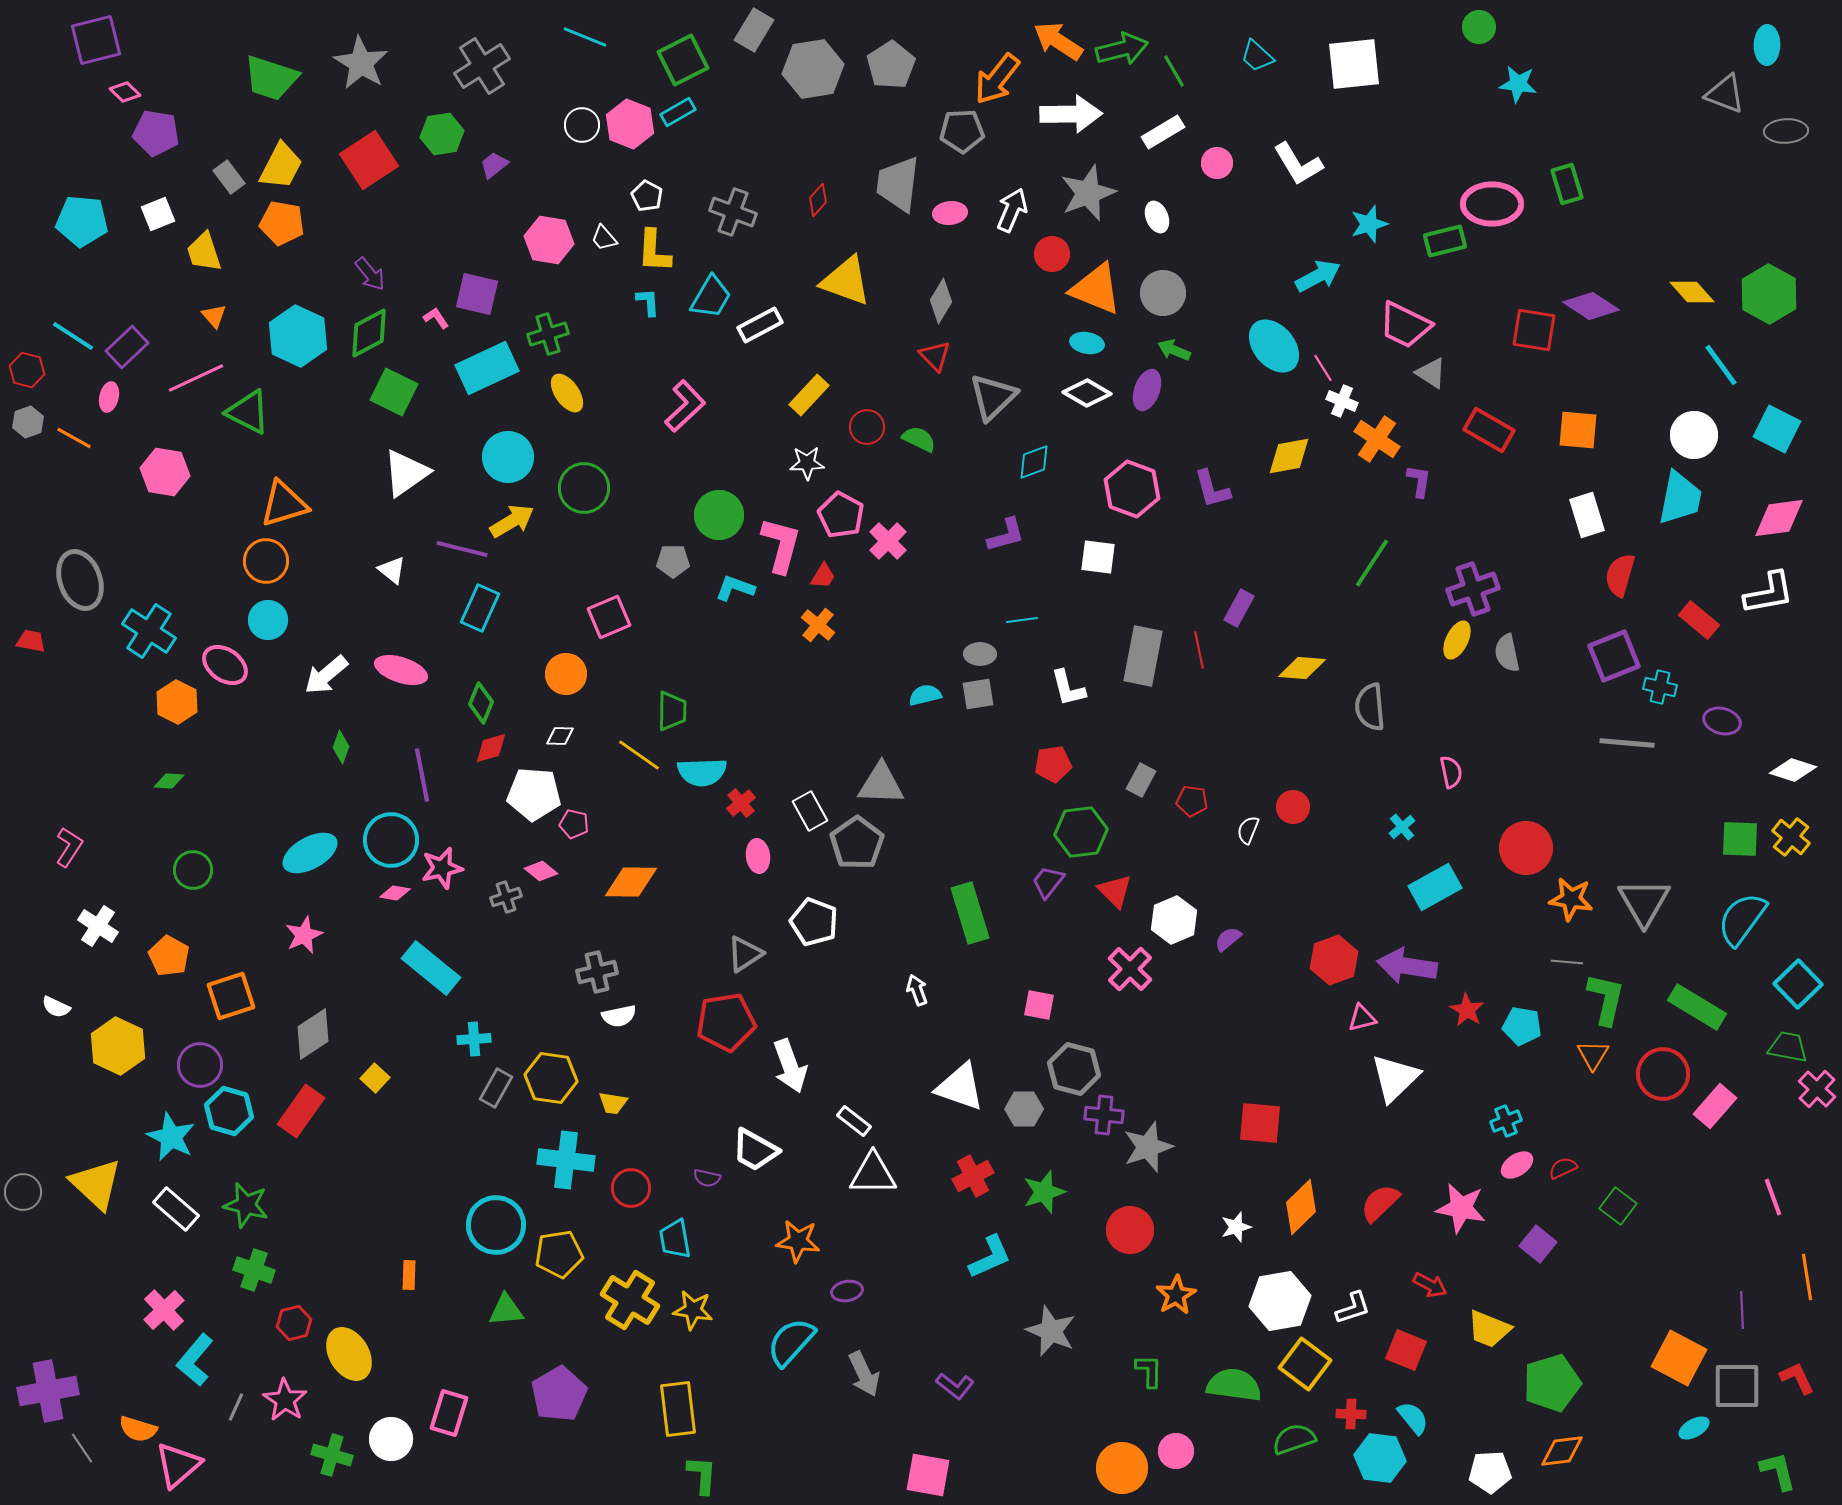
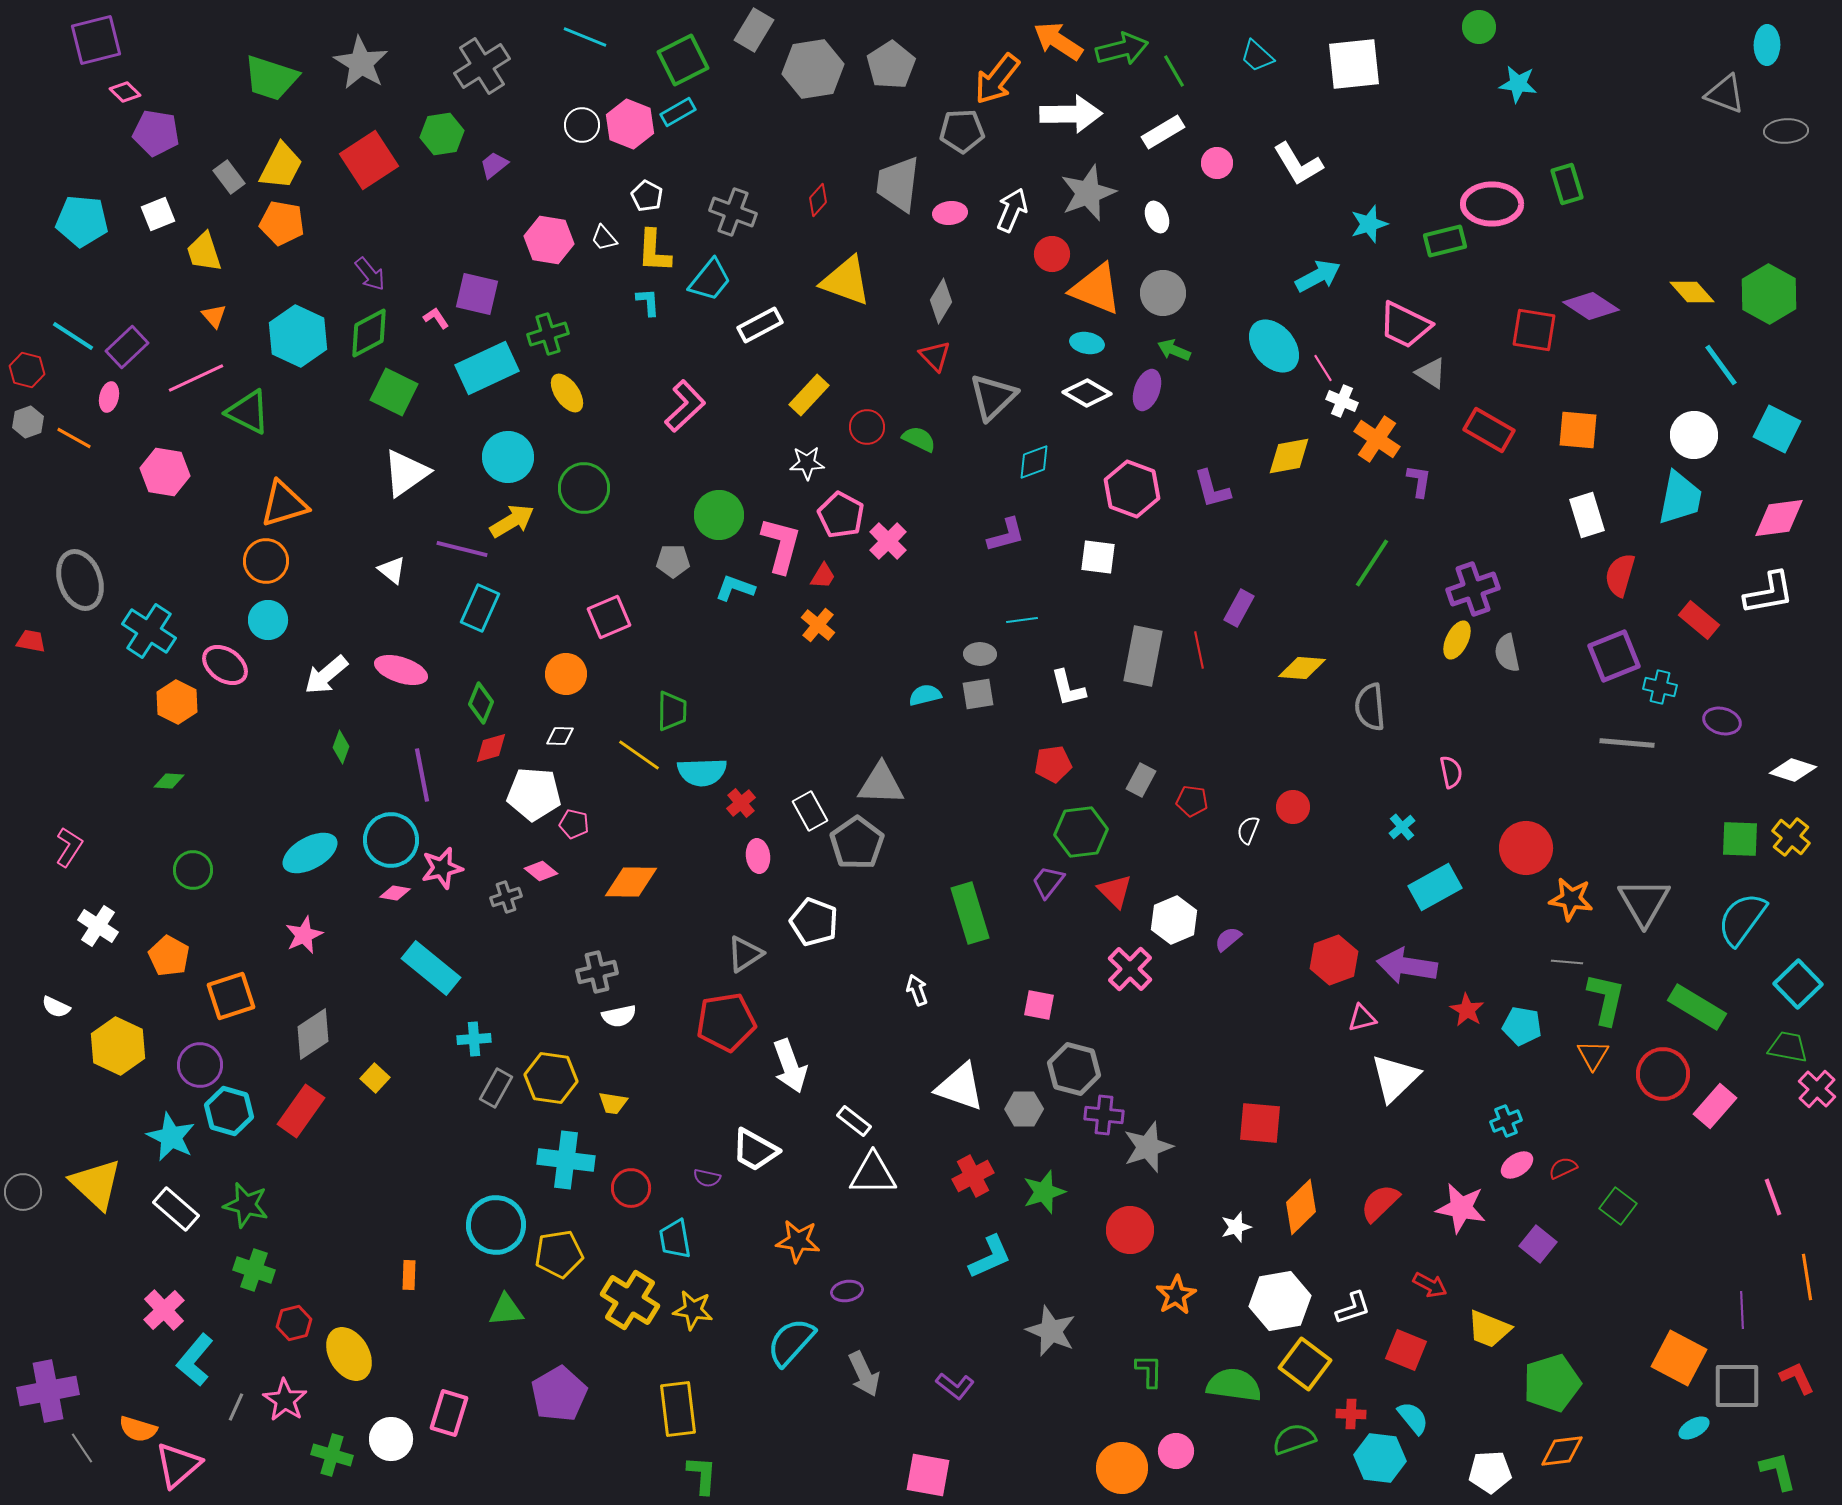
cyan trapezoid at (711, 297): moved 1 px left, 17 px up; rotated 9 degrees clockwise
